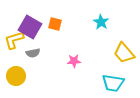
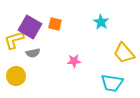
cyan trapezoid: moved 1 px left
